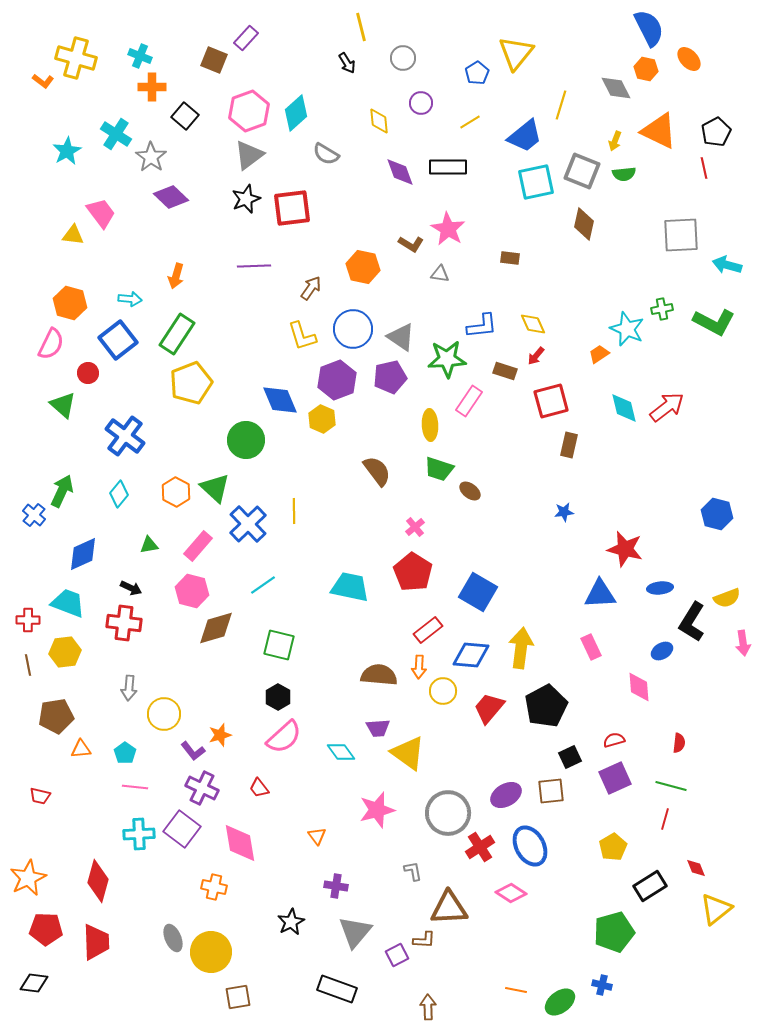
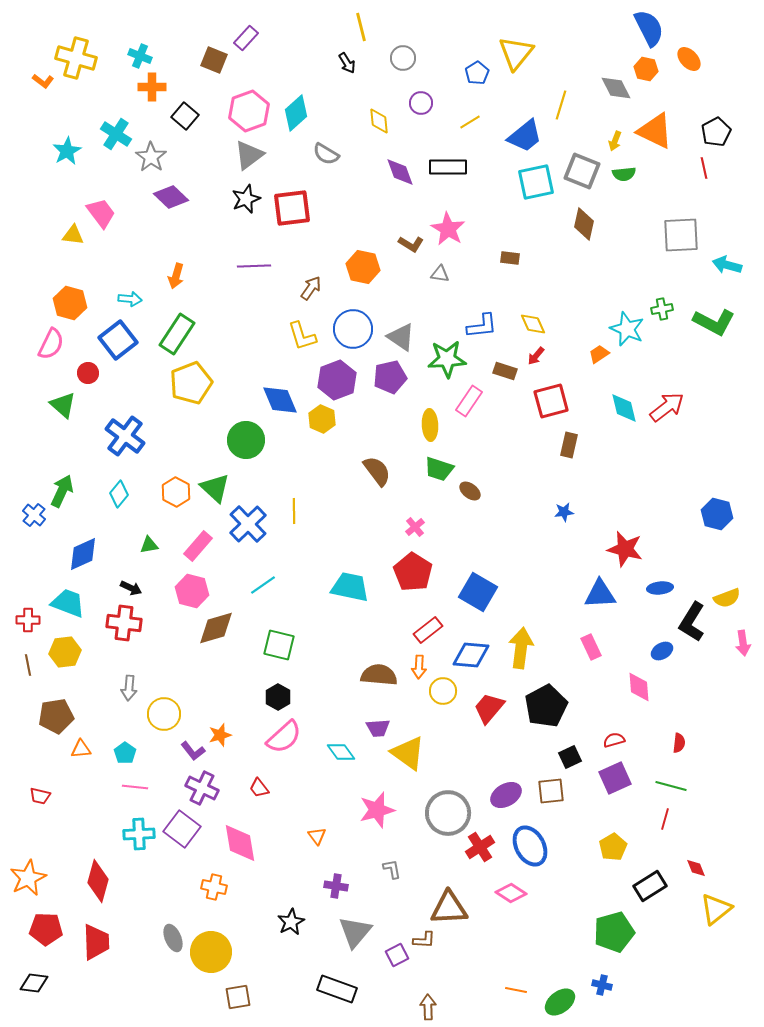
orange triangle at (659, 131): moved 4 px left
gray L-shape at (413, 871): moved 21 px left, 2 px up
